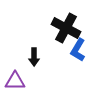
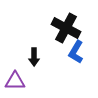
blue L-shape: moved 2 px left, 2 px down
